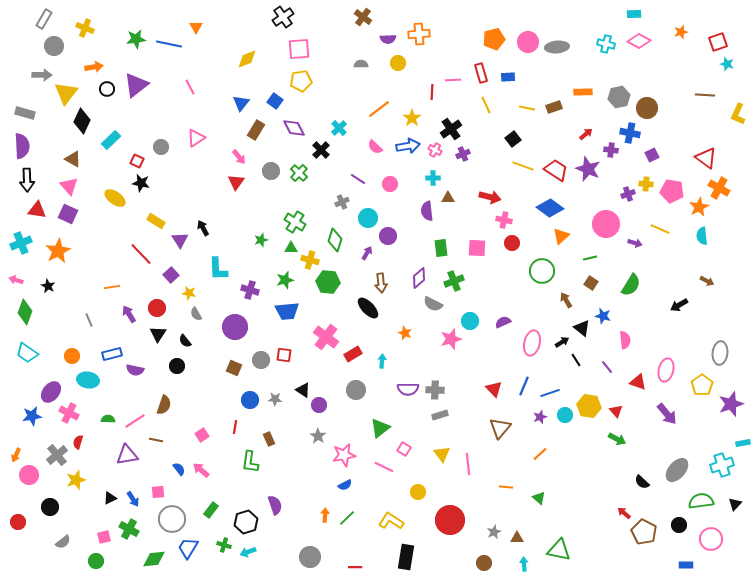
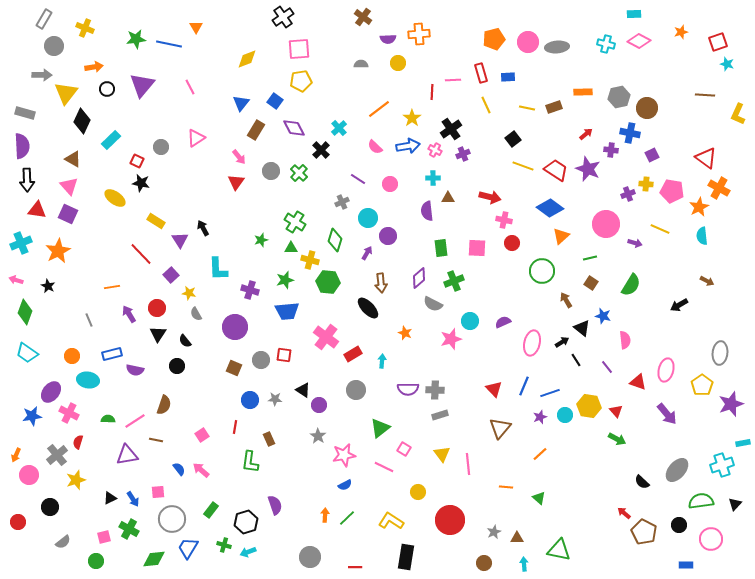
purple triangle at (136, 85): moved 6 px right; rotated 12 degrees counterclockwise
